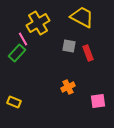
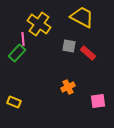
yellow cross: moved 1 px right, 1 px down; rotated 25 degrees counterclockwise
pink line: rotated 24 degrees clockwise
red rectangle: rotated 28 degrees counterclockwise
